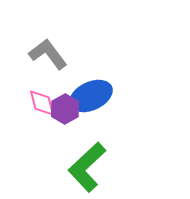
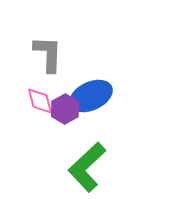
gray L-shape: rotated 39 degrees clockwise
pink diamond: moved 2 px left, 2 px up
